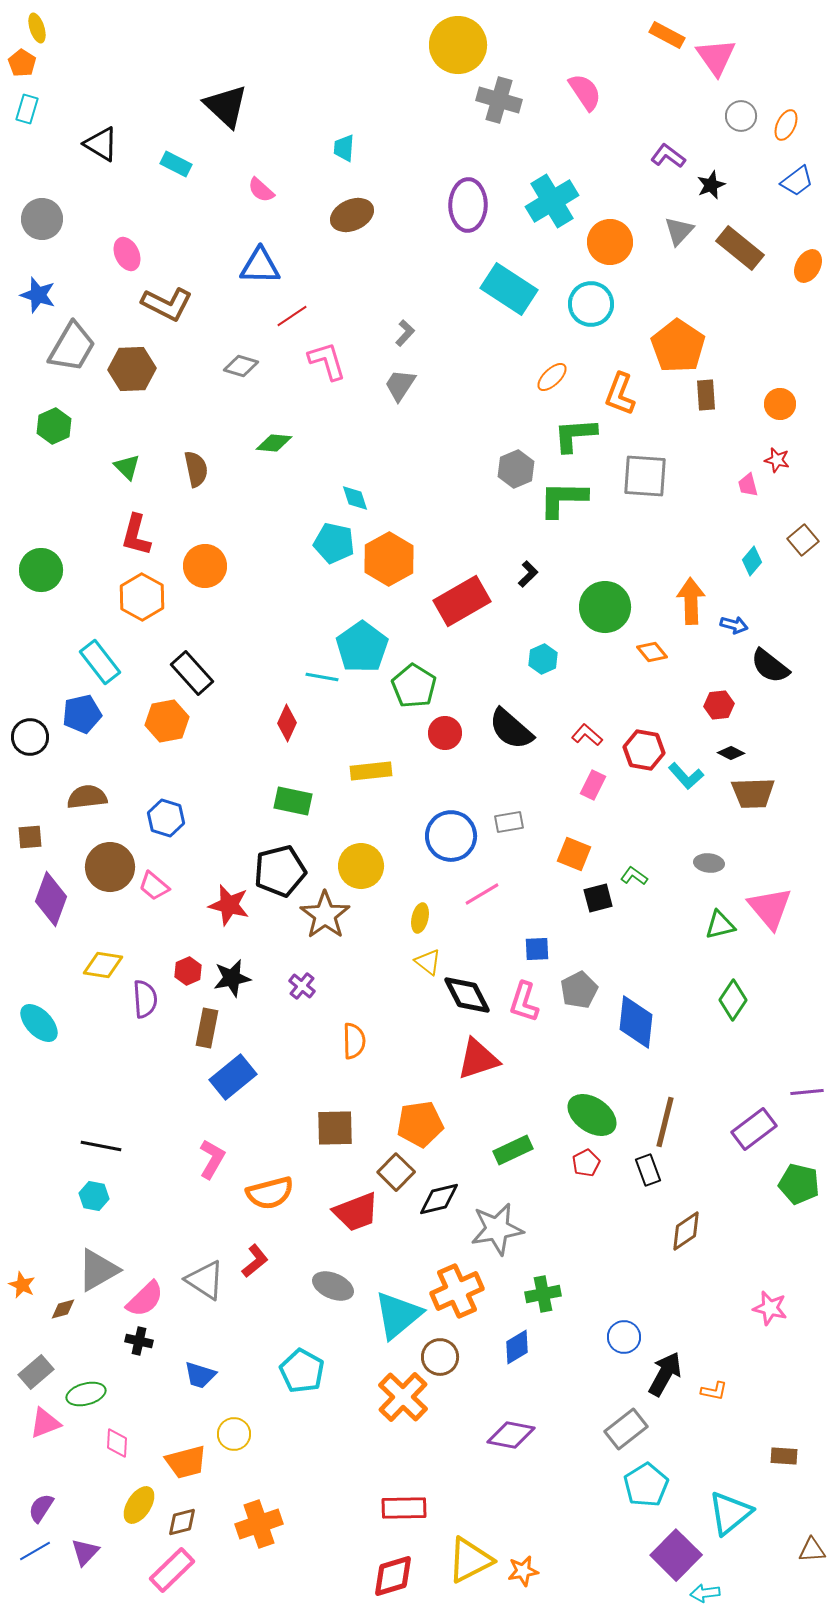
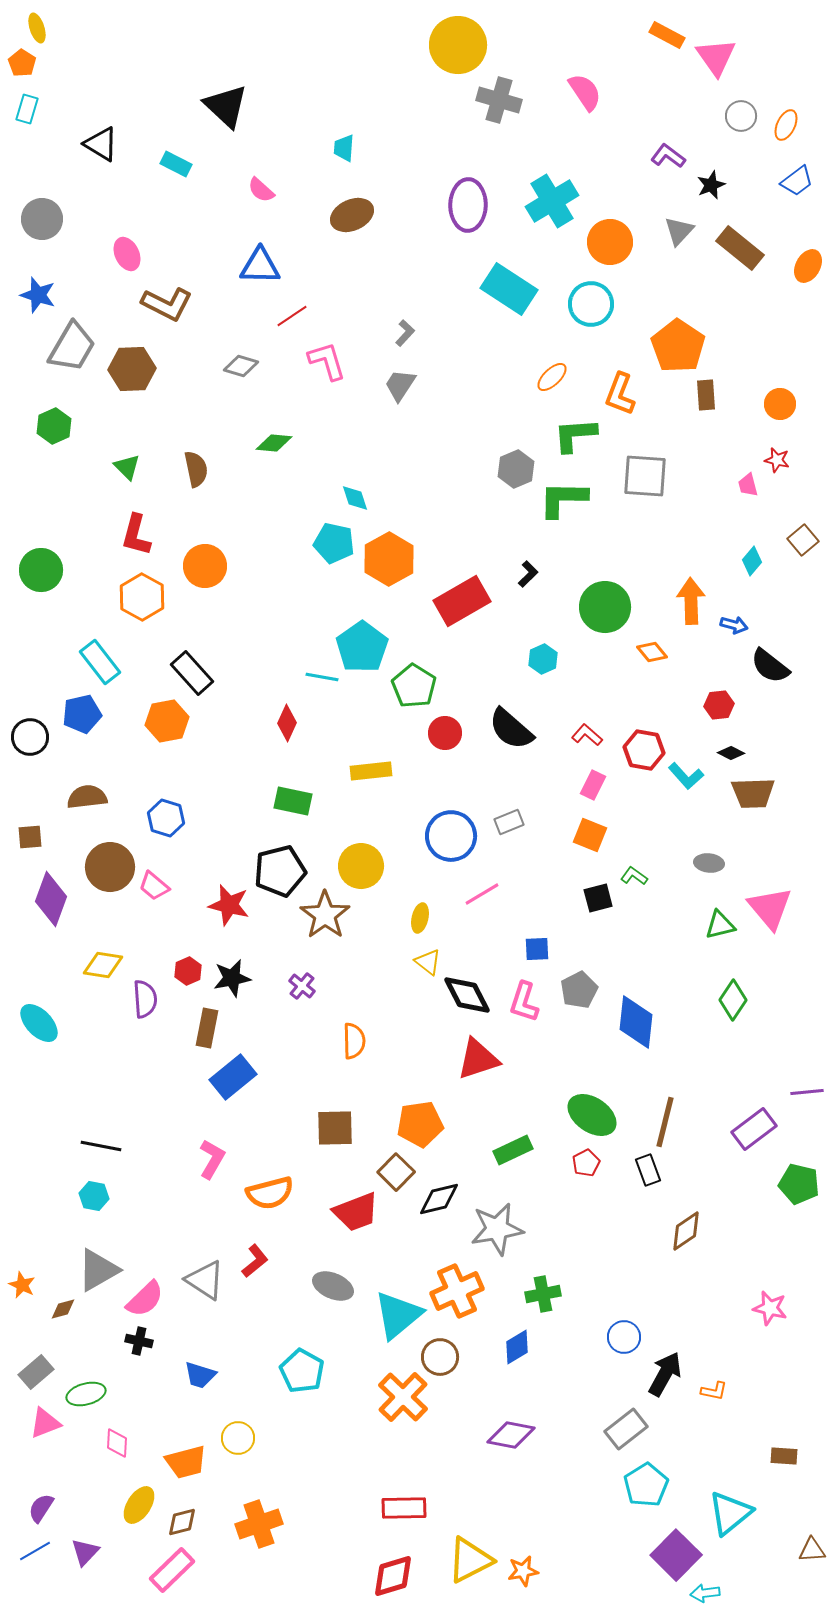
gray rectangle at (509, 822): rotated 12 degrees counterclockwise
orange square at (574, 854): moved 16 px right, 19 px up
yellow circle at (234, 1434): moved 4 px right, 4 px down
